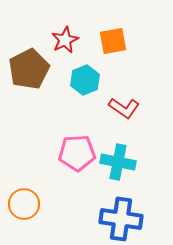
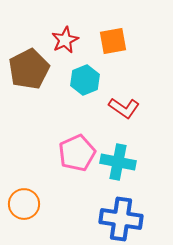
pink pentagon: rotated 21 degrees counterclockwise
